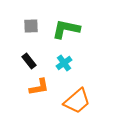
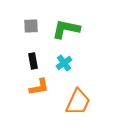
black rectangle: moved 4 px right; rotated 28 degrees clockwise
orange trapezoid: moved 1 px right, 1 px down; rotated 24 degrees counterclockwise
